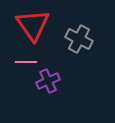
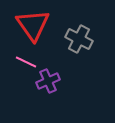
pink line: rotated 25 degrees clockwise
